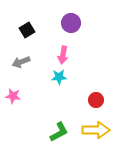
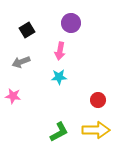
pink arrow: moved 3 px left, 4 px up
red circle: moved 2 px right
